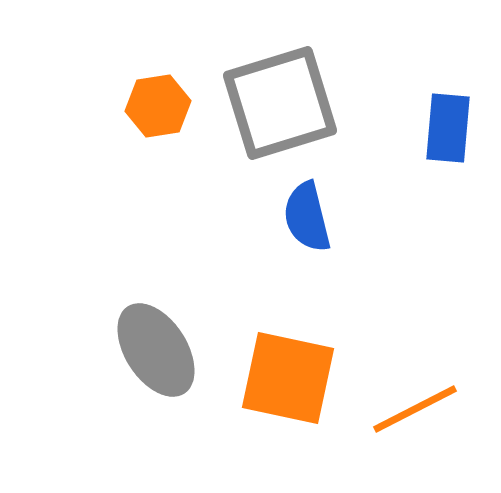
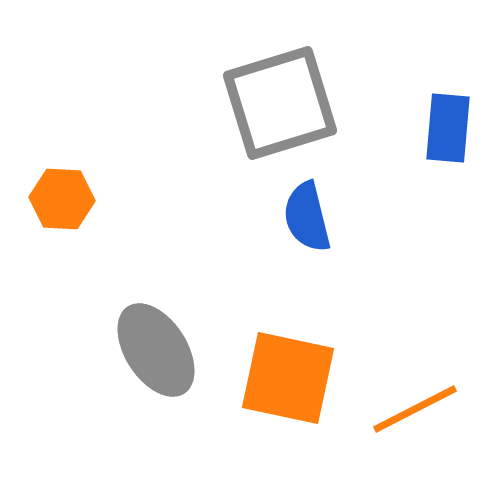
orange hexagon: moved 96 px left, 93 px down; rotated 12 degrees clockwise
